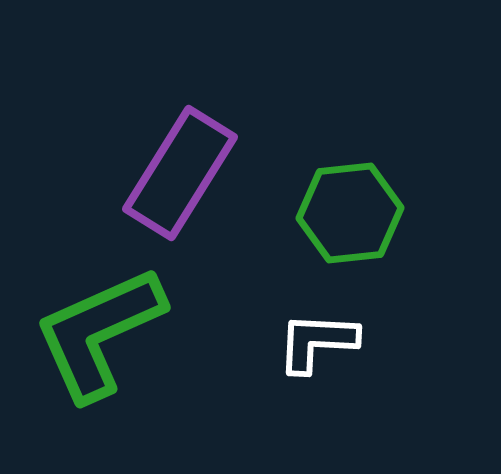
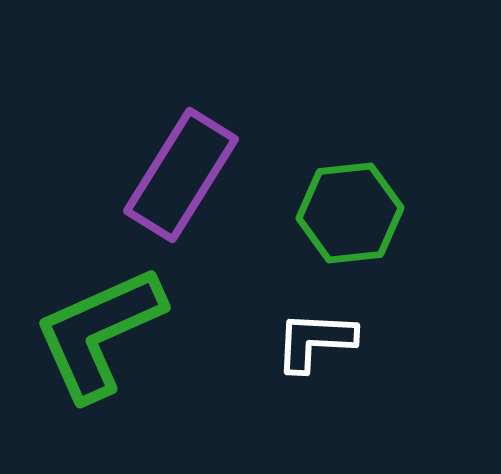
purple rectangle: moved 1 px right, 2 px down
white L-shape: moved 2 px left, 1 px up
